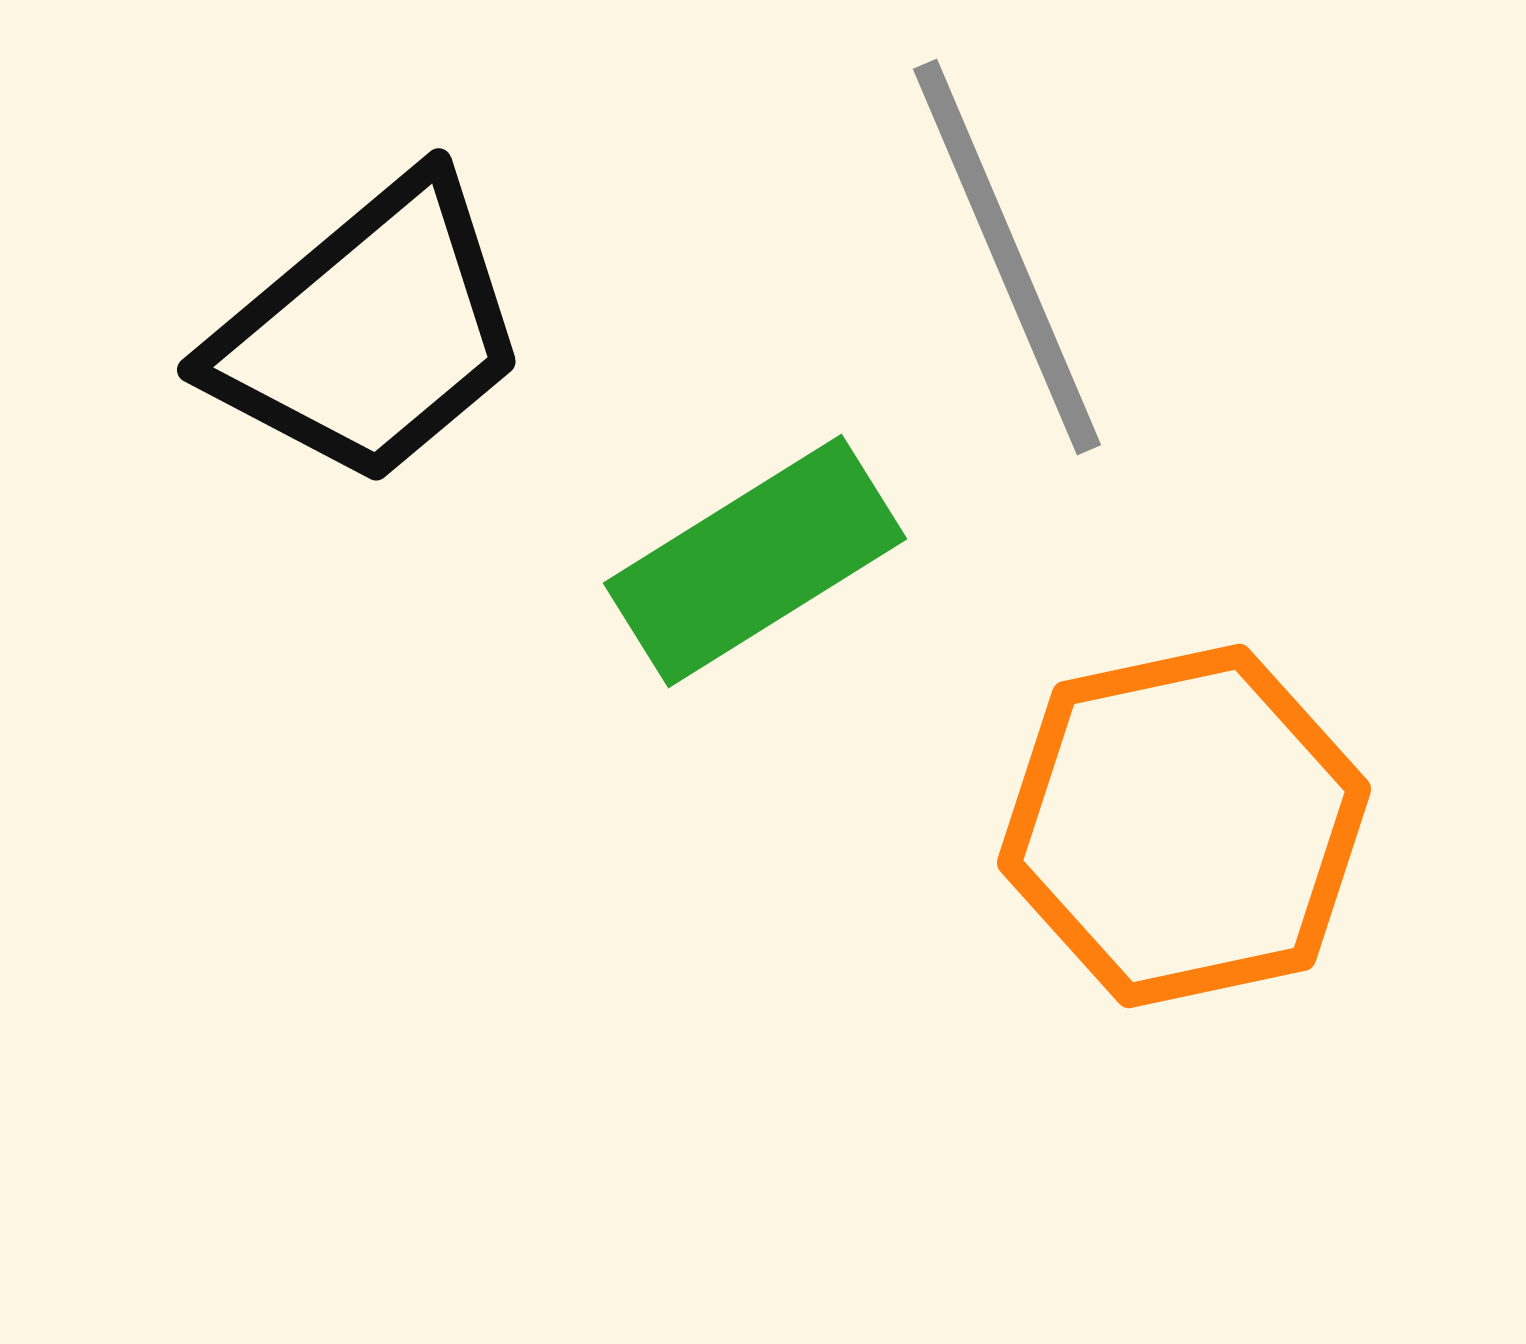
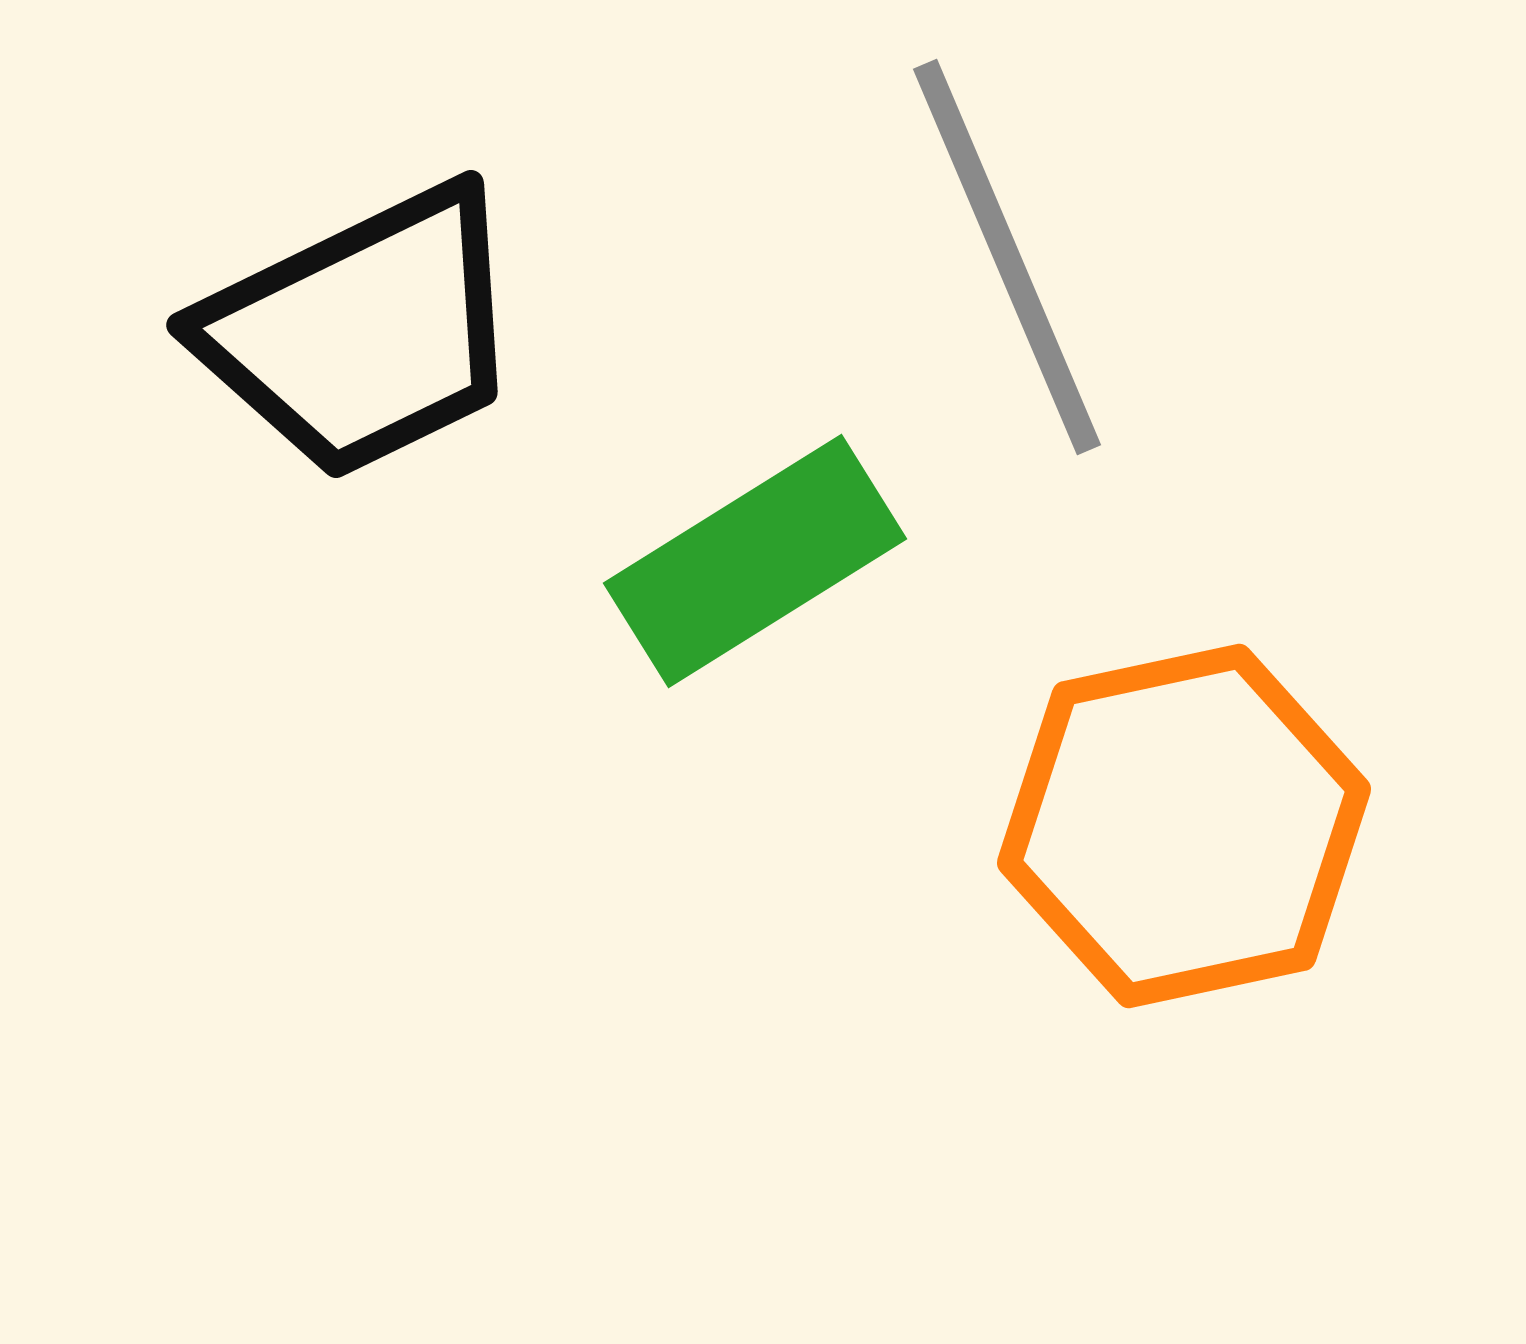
black trapezoid: moved 7 px left; rotated 14 degrees clockwise
